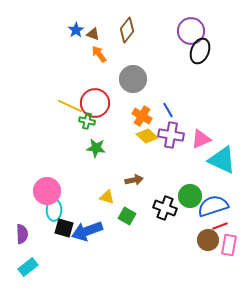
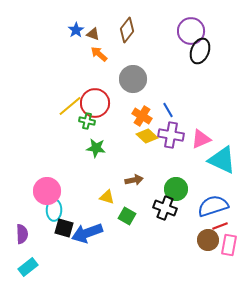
orange arrow: rotated 12 degrees counterclockwise
yellow line: rotated 65 degrees counterclockwise
green circle: moved 14 px left, 7 px up
blue arrow: moved 2 px down
